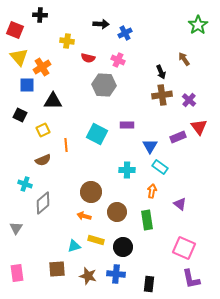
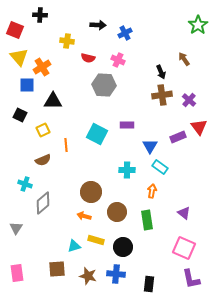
black arrow at (101, 24): moved 3 px left, 1 px down
purple triangle at (180, 204): moved 4 px right, 9 px down
